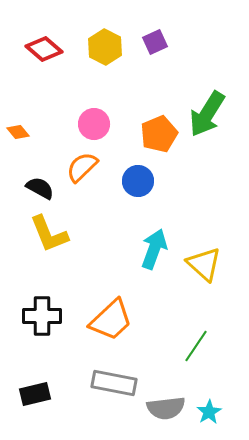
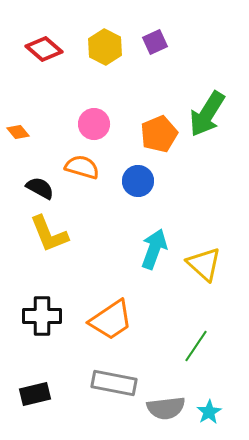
orange semicircle: rotated 60 degrees clockwise
orange trapezoid: rotated 9 degrees clockwise
